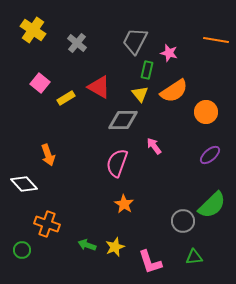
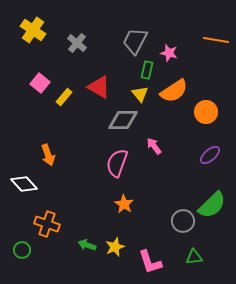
yellow rectangle: moved 2 px left, 1 px up; rotated 18 degrees counterclockwise
